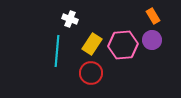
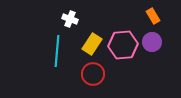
purple circle: moved 2 px down
red circle: moved 2 px right, 1 px down
